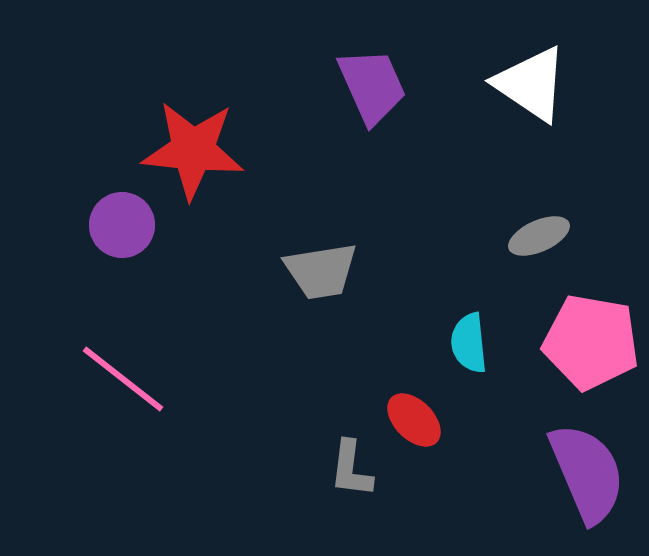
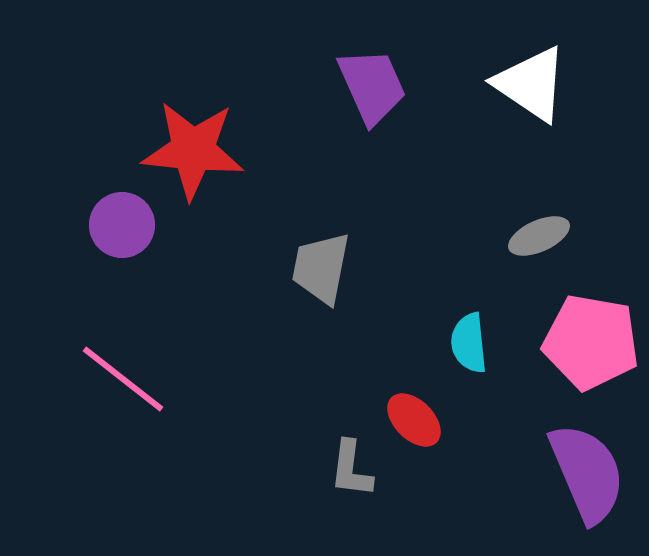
gray trapezoid: moved 3 px up; rotated 110 degrees clockwise
